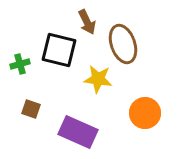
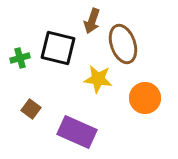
brown arrow: moved 5 px right, 1 px up; rotated 45 degrees clockwise
black square: moved 1 px left, 2 px up
green cross: moved 6 px up
brown square: rotated 18 degrees clockwise
orange circle: moved 15 px up
purple rectangle: moved 1 px left
